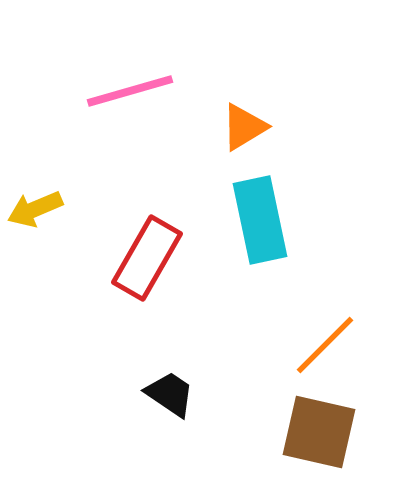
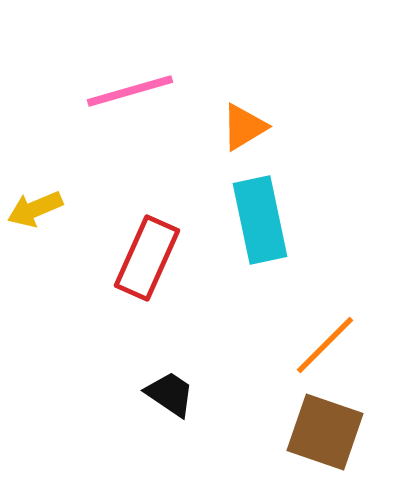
red rectangle: rotated 6 degrees counterclockwise
brown square: moved 6 px right; rotated 6 degrees clockwise
